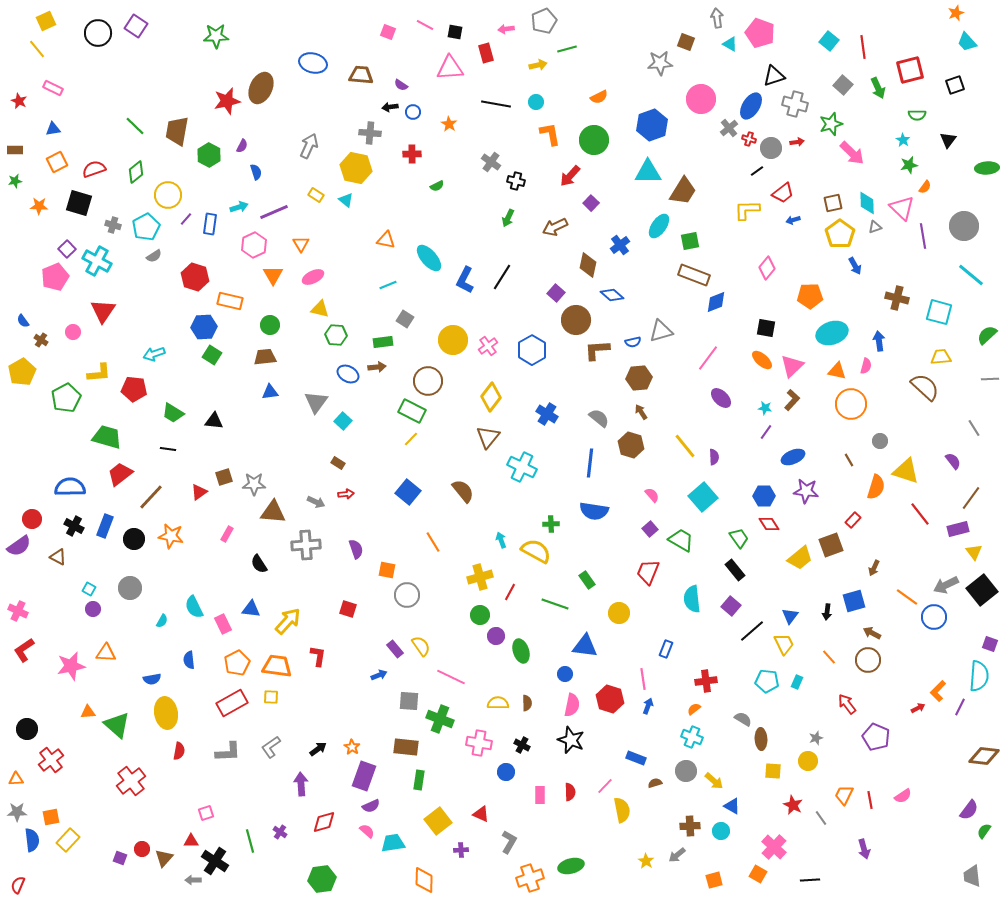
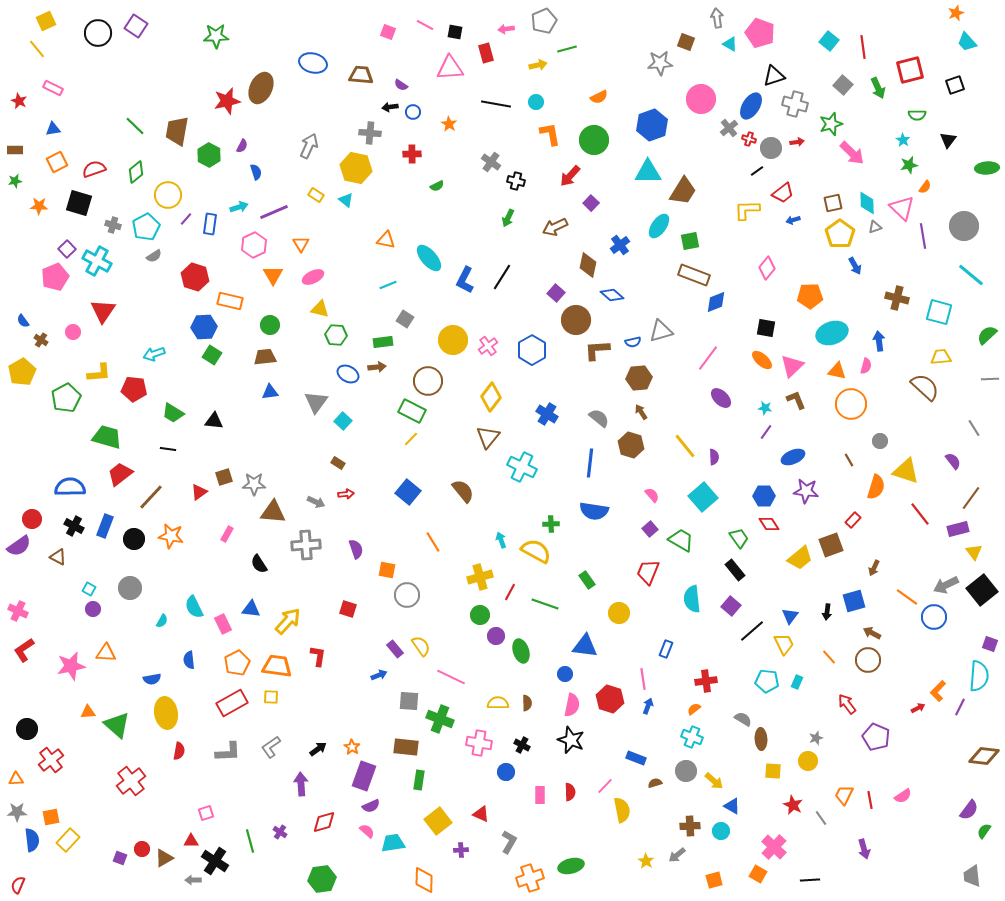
brown L-shape at (792, 400): moved 4 px right; rotated 65 degrees counterclockwise
green line at (555, 604): moved 10 px left
brown triangle at (164, 858): rotated 18 degrees clockwise
